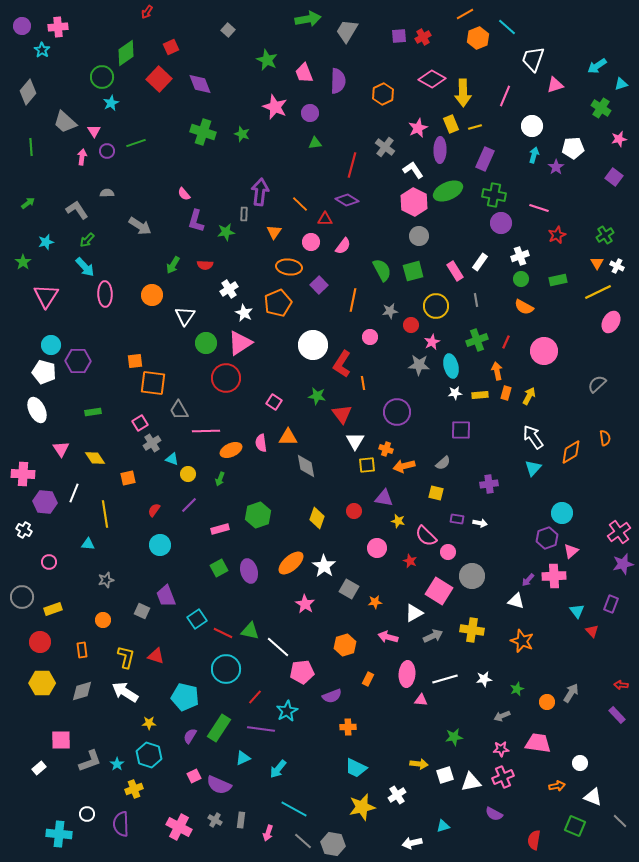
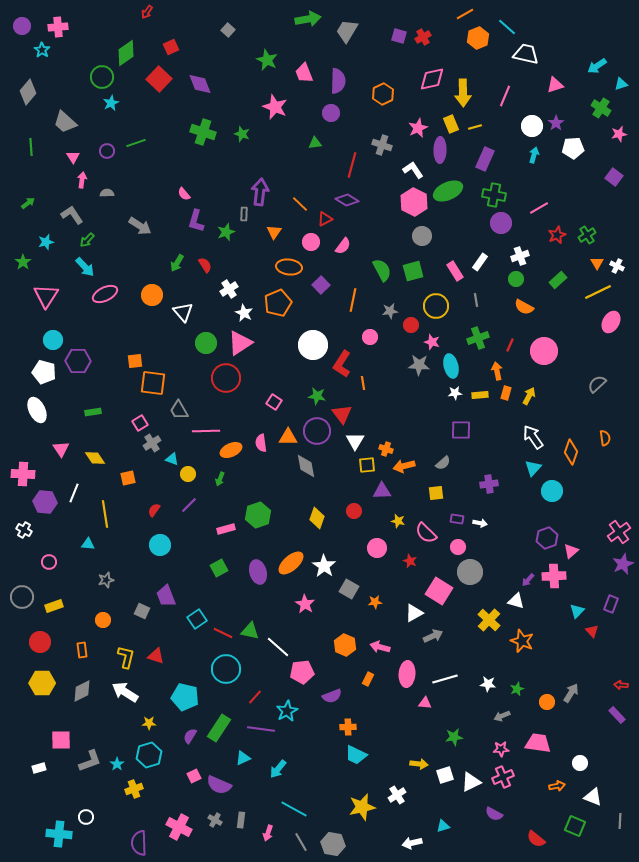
purple square at (399, 36): rotated 21 degrees clockwise
white trapezoid at (533, 59): moved 7 px left, 5 px up; rotated 84 degrees clockwise
pink diamond at (432, 79): rotated 40 degrees counterclockwise
purple circle at (310, 113): moved 21 px right
pink triangle at (94, 131): moved 21 px left, 26 px down
pink star at (619, 139): moved 5 px up
gray cross at (385, 147): moved 3 px left, 2 px up; rotated 18 degrees counterclockwise
pink arrow at (82, 157): moved 23 px down
purple star at (556, 167): moved 44 px up
pink line at (539, 208): rotated 48 degrees counterclockwise
gray L-shape at (77, 210): moved 5 px left, 5 px down
red triangle at (325, 219): rotated 28 degrees counterclockwise
green star at (226, 232): rotated 12 degrees counterclockwise
green cross at (605, 235): moved 18 px left
gray circle at (419, 236): moved 3 px right
green arrow at (173, 265): moved 4 px right, 2 px up
red semicircle at (205, 265): rotated 126 degrees counterclockwise
green circle at (521, 279): moved 5 px left
green rectangle at (558, 280): rotated 30 degrees counterclockwise
purple square at (319, 285): moved 2 px right
pink ellipse at (105, 294): rotated 65 degrees clockwise
white triangle at (185, 316): moved 2 px left, 4 px up; rotated 15 degrees counterclockwise
green cross at (477, 340): moved 1 px right, 2 px up
pink star at (432, 342): rotated 28 degrees counterclockwise
red line at (506, 342): moved 4 px right, 3 px down
cyan circle at (51, 345): moved 2 px right, 5 px up
purple circle at (397, 412): moved 80 px left, 19 px down
orange diamond at (571, 452): rotated 40 degrees counterclockwise
yellow square at (436, 493): rotated 21 degrees counterclockwise
purple triangle at (384, 498): moved 2 px left, 7 px up; rotated 12 degrees counterclockwise
cyan circle at (562, 513): moved 10 px left, 22 px up
pink rectangle at (220, 529): moved 6 px right
pink semicircle at (426, 536): moved 3 px up
pink circle at (448, 552): moved 10 px right, 5 px up
purple star at (623, 564): rotated 10 degrees counterclockwise
purple ellipse at (249, 571): moved 9 px right, 1 px down
gray circle at (472, 576): moved 2 px left, 4 px up
yellow rectangle at (53, 609): moved 1 px right, 3 px up
cyan triangle at (577, 611): rotated 21 degrees clockwise
yellow cross at (472, 630): moved 17 px right, 10 px up; rotated 35 degrees clockwise
pink arrow at (388, 637): moved 8 px left, 10 px down
orange hexagon at (345, 645): rotated 20 degrees counterclockwise
white star at (484, 679): moved 4 px right, 5 px down; rotated 14 degrees clockwise
gray diamond at (82, 691): rotated 10 degrees counterclockwise
pink triangle at (421, 700): moved 4 px right, 3 px down
cyan hexagon at (149, 755): rotated 25 degrees clockwise
white rectangle at (39, 768): rotated 24 degrees clockwise
cyan trapezoid at (356, 768): moved 13 px up
white triangle at (471, 782): rotated 15 degrees counterclockwise
white circle at (87, 814): moved 1 px left, 3 px down
gray line at (620, 821): rotated 49 degrees clockwise
purple semicircle at (121, 824): moved 18 px right, 19 px down
red semicircle at (534, 840): moved 2 px right, 1 px up; rotated 60 degrees counterclockwise
gray line at (303, 841): moved 2 px left, 1 px down; rotated 18 degrees clockwise
